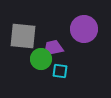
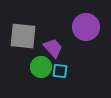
purple circle: moved 2 px right, 2 px up
purple trapezoid: rotated 60 degrees clockwise
green circle: moved 8 px down
